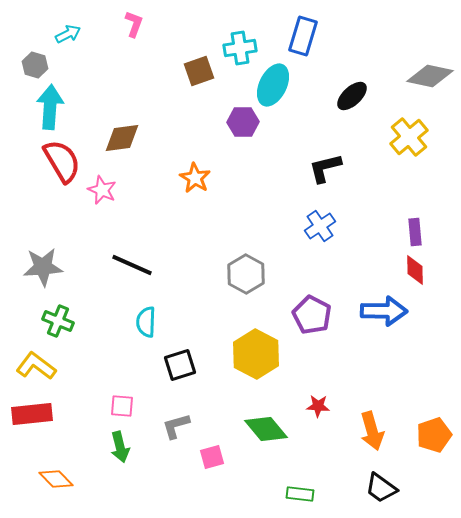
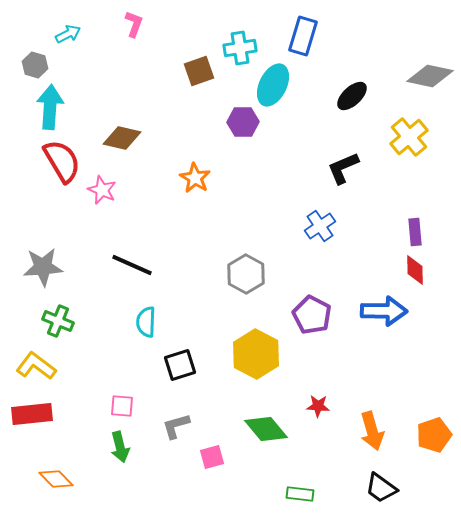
brown diamond at (122, 138): rotated 21 degrees clockwise
black L-shape at (325, 168): moved 18 px right; rotated 9 degrees counterclockwise
